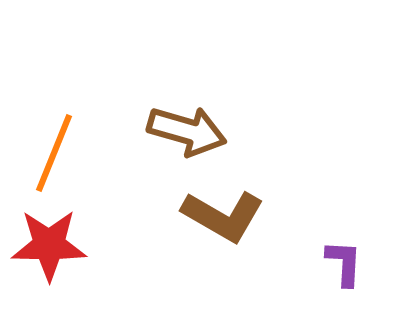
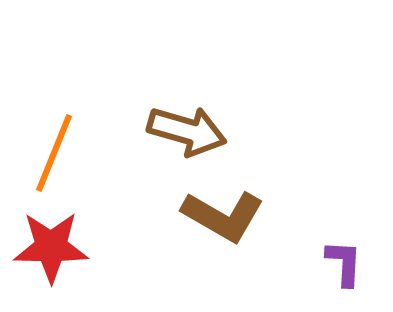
red star: moved 2 px right, 2 px down
